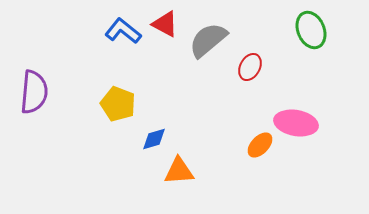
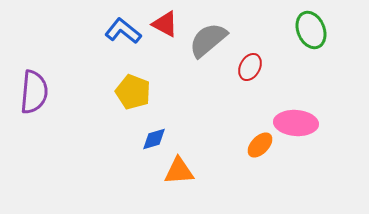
yellow pentagon: moved 15 px right, 12 px up
pink ellipse: rotated 6 degrees counterclockwise
